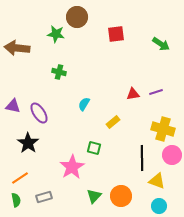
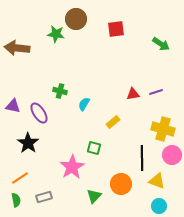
brown circle: moved 1 px left, 2 px down
red square: moved 5 px up
green cross: moved 1 px right, 19 px down
orange circle: moved 12 px up
